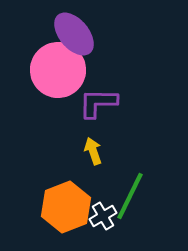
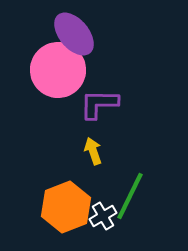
purple L-shape: moved 1 px right, 1 px down
